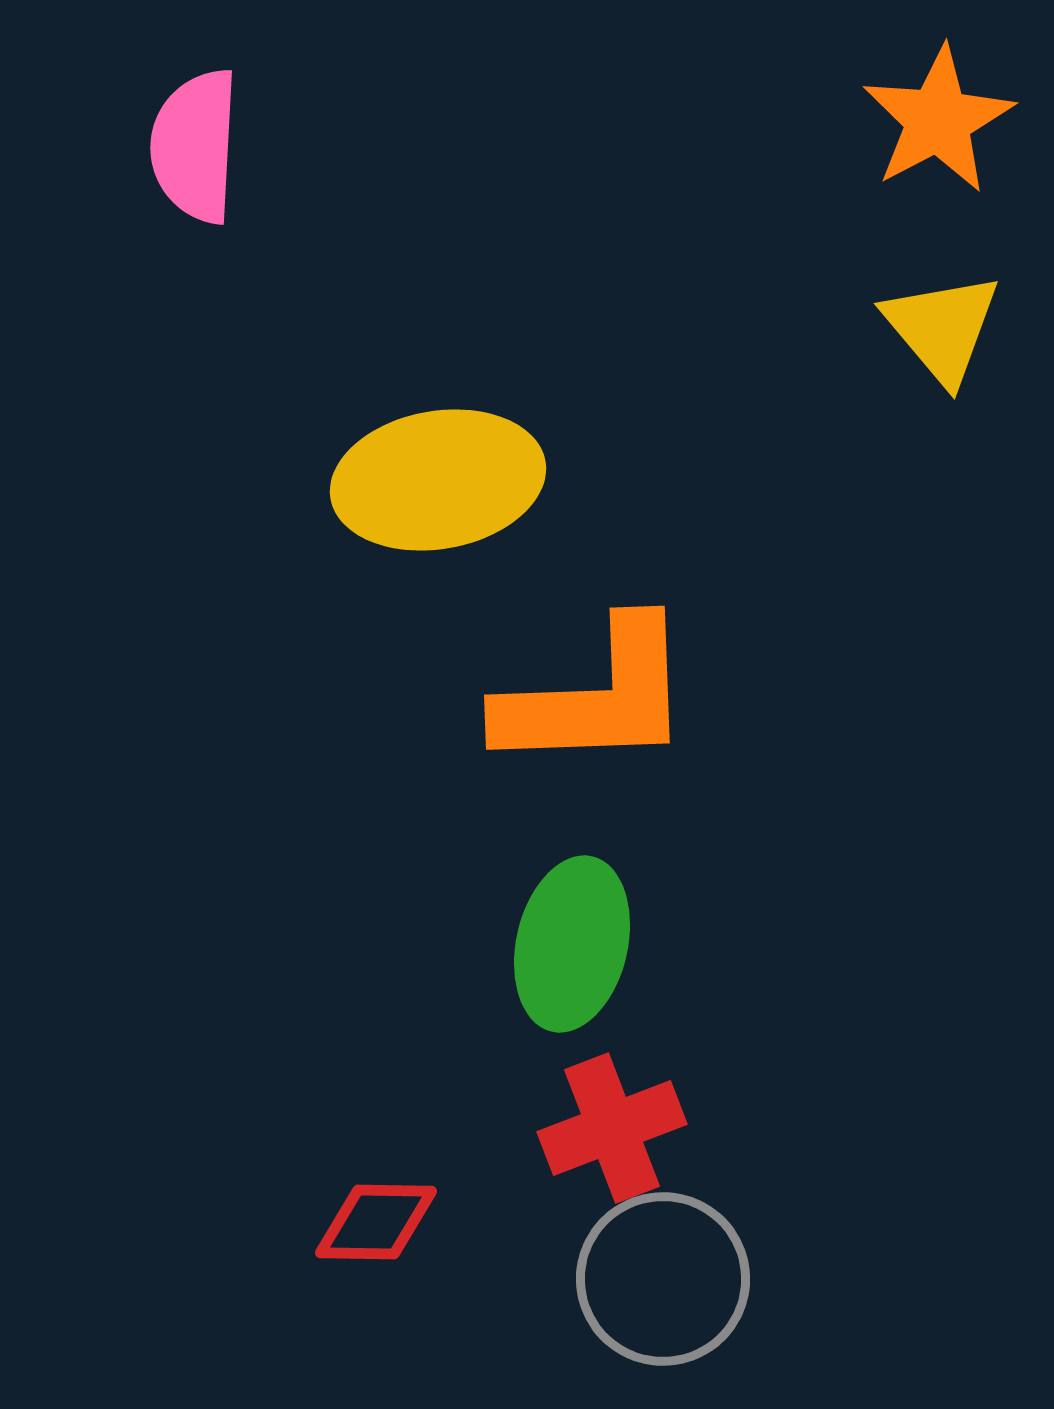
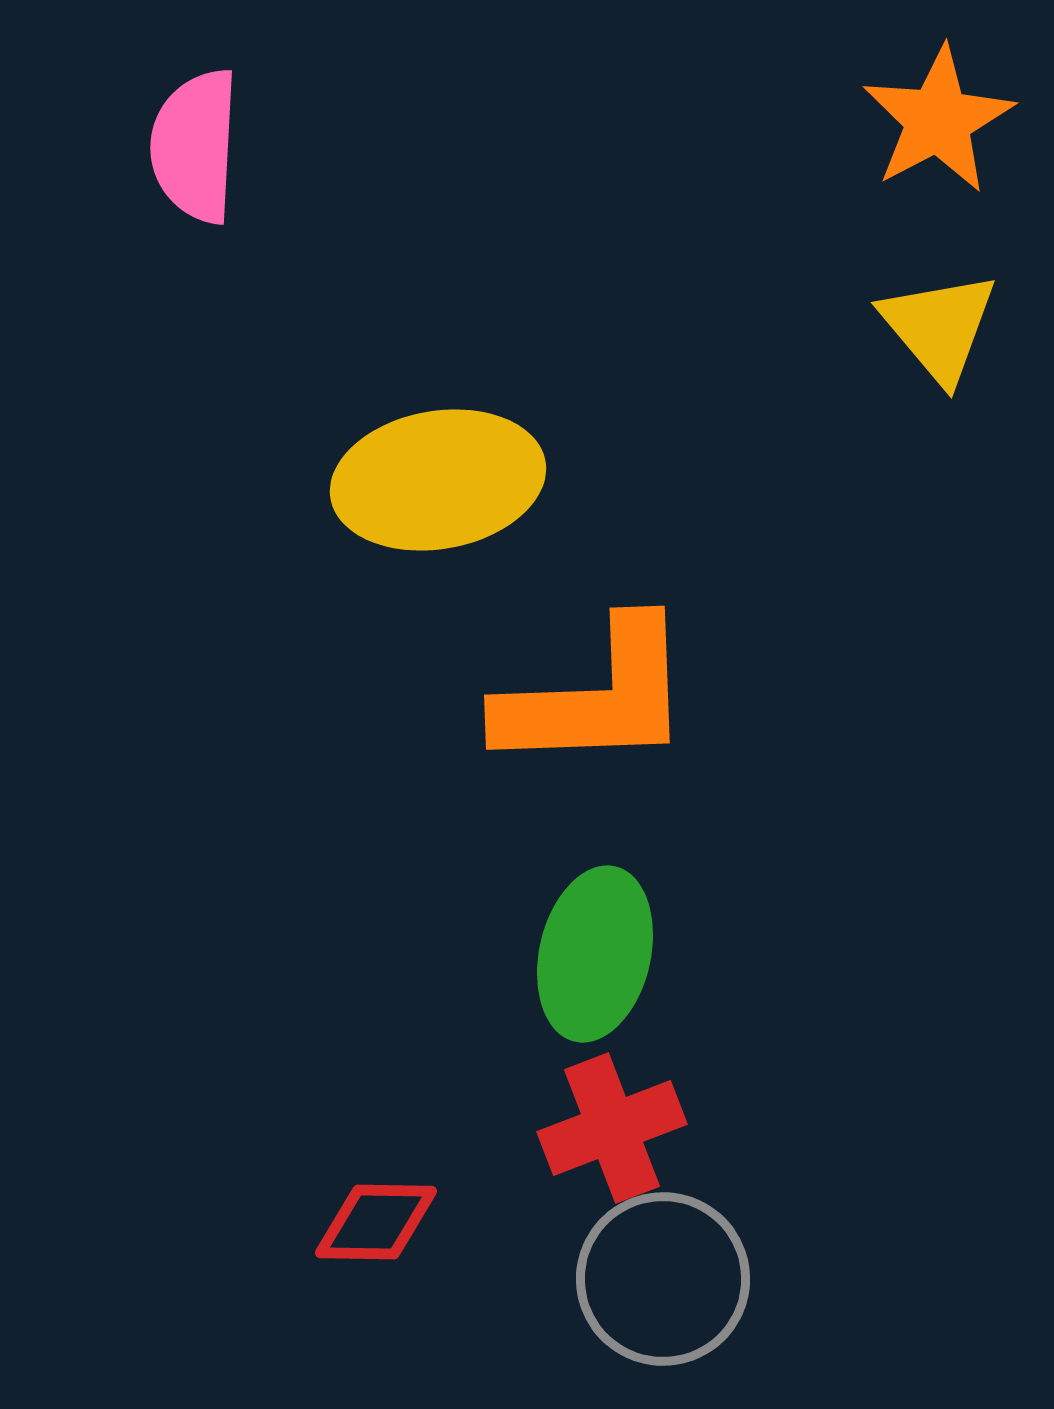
yellow triangle: moved 3 px left, 1 px up
green ellipse: moved 23 px right, 10 px down
